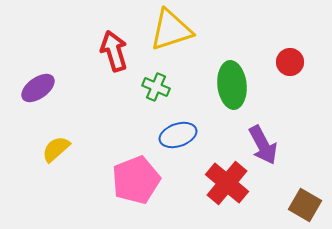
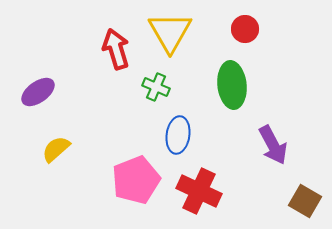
yellow triangle: moved 1 px left, 2 px down; rotated 42 degrees counterclockwise
red arrow: moved 2 px right, 2 px up
red circle: moved 45 px left, 33 px up
purple ellipse: moved 4 px down
blue ellipse: rotated 63 degrees counterclockwise
purple arrow: moved 10 px right
red cross: moved 28 px left, 8 px down; rotated 15 degrees counterclockwise
brown square: moved 4 px up
